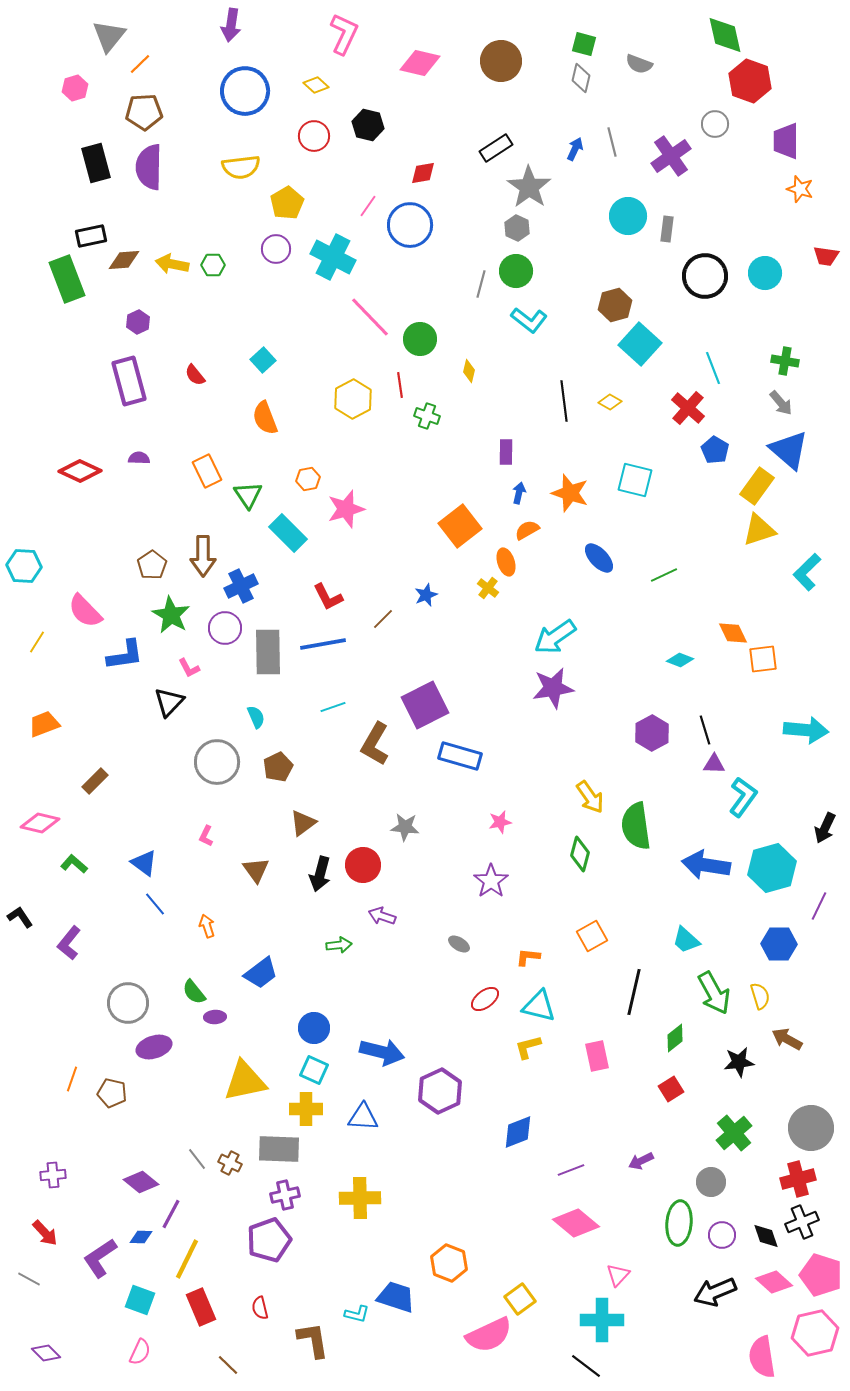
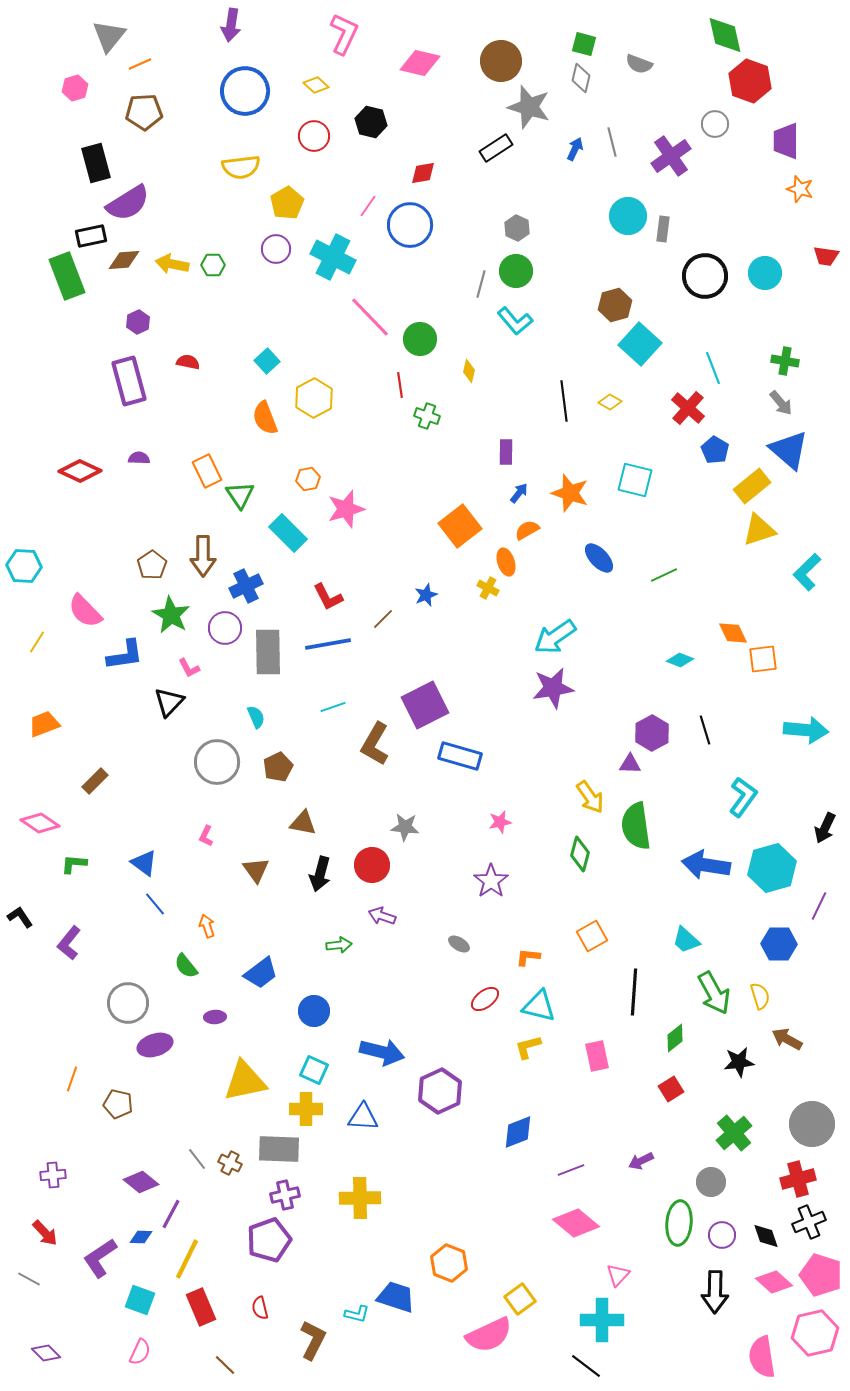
orange line at (140, 64): rotated 20 degrees clockwise
black hexagon at (368, 125): moved 3 px right, 3 px up
purple semicircle at (149, 167): moved 21 px left, 36 px down; rotated 123 degrees counterclockwise
gray star at (529, 187): moved 80 px up; rotated 18 degrees counterclockwise
gray rectangle at (667, 229): moved 4 px left
green rectangle at (67, 279): moved 3 px up
cyan L-shape at (529, 320): moved 14 px left, 1 px down; rotated 12 degrees clockwise
cyan square at (263, 360): moved 4 px right, 1 px down
red semicircle at (195, 375): moved 7 px left, 13 px up; rotated 140 degrees clockwise
yellow hexagon at (353, 399): moved 39 px left, 1 px up
yellow rectangle at (757, 486): moved 5 px left; rotated 15 degrees clockwise
blue arrow at (519, 493): rotated 25 degrees clockwise
green triangle at (248, 495): moved 8 px left
blue cross at (241, 586): moved 5 px right
yellow cross at (488, 588): rotated 10 degrees counterclockwise
blue line at (323, 644): moved 5 px right
purple triangle at (714, 764): moved 84 px left
pink diamond at (40, 823): rotated 21 degrees clockwise
brown triangle at (303, 823): rotated 48 degrees clockwise
green L-shape at (74, 864): rotated 36 degrees counterclockwise
red circle at (363, 865): moved 9 px right
green semicircle at (194, 992): moved 8 px left, 26 px up
black line at (634, 992): rotated 9 degrees counterclockwise
blue circle at (314, 1028): moved 17 px up
purple ellipse at (154, 1047): moved 1 px right, 2 px up
brown pentagon at (112, 1093): moved 6 px right, 11 px down
gray circle at (811, 1128): moved 1 px right, 4 px up
black cross at (802, 1222): moved 7 px right
black arrow at (715, 1292): rotated 66 degrees counterclockwise
brown L-shape at (313, 1340): rotated 36 degrees clockwise
brown line at (228, 1365): moved 3 px left
